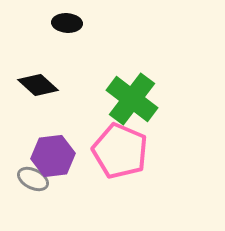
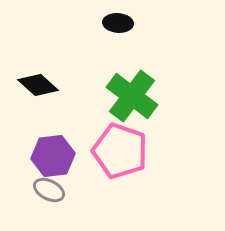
black ellipse: moved 51 px right
green cross: moved 3 px up
pink pentagon: rotated 4 degrees counterclockwise
gray ellipse: moved 16 px right, 11 px down
